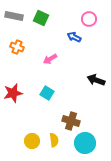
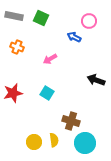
pink circle: moved 2 px down
yellow circle: moved 2 px right, 1 px down
